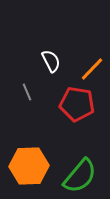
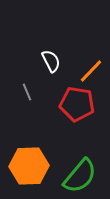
orange line: moved 1 px left, 2 px down
